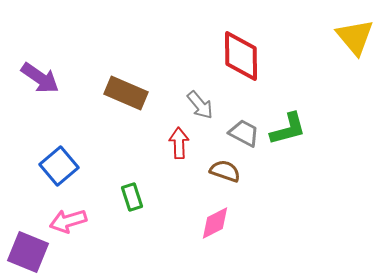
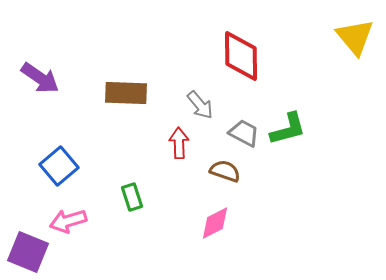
brown rectangle: rotated 21 degrees counterclockwise
